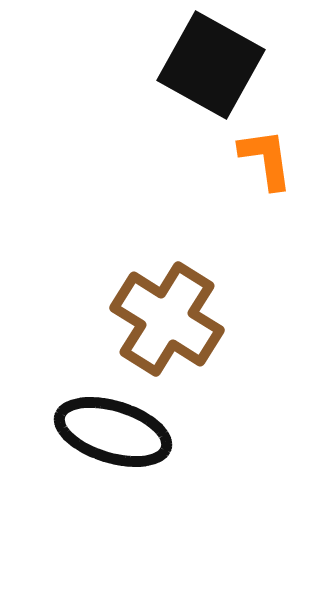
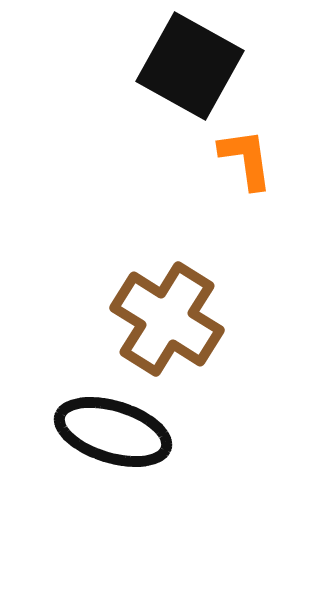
black square: moved 21 px left, 1 px down
orange L-shape: moved 20 px left
